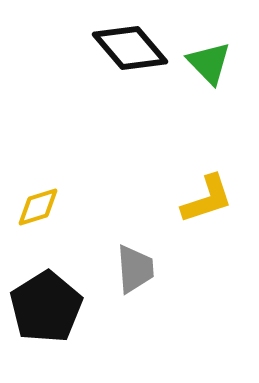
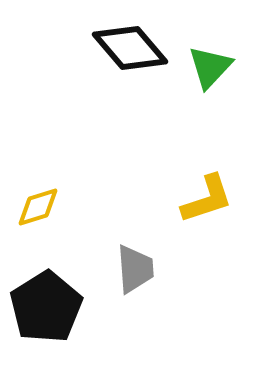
green triangle: moved 1 px right, 4 px down; rotated 27 degrees clockwise
